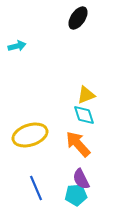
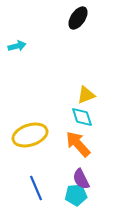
cyan diamond: moved 2 px left, 2 px down
